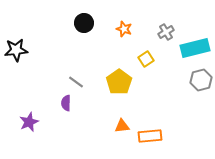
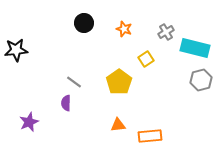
cyan rectangle: rotated 28 degrees clockwise
gray line: moved 2 px left
orange triangle: moved 4 px left, 1 px up
